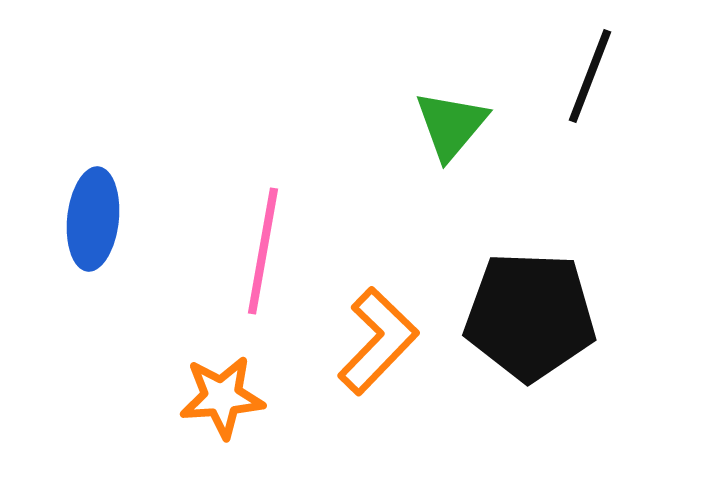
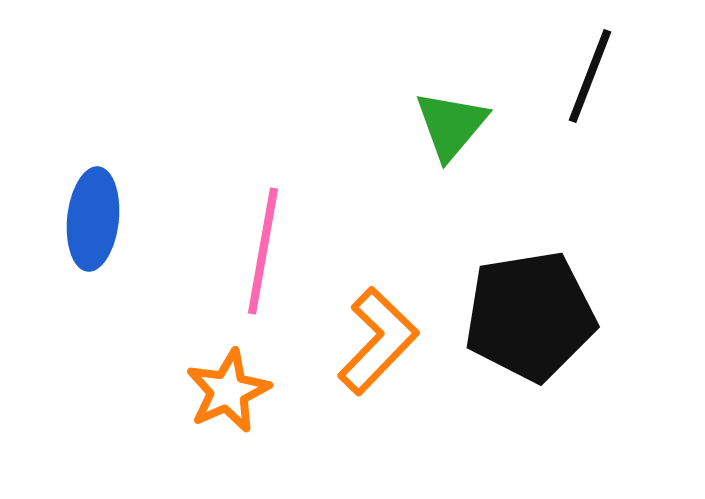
black pentagon: rotated 11 degrees counterclockwise
orange star: moved 6 px right, 6 px up; rotated 20 degrees counterclockwise
